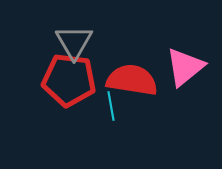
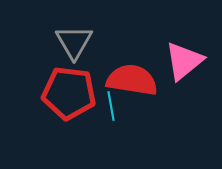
pink triangle: moved 1 px left, 6 px up
red pentagon: moved 13 px down
